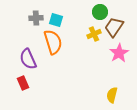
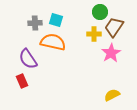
gray cross: moved 1 px left, 5 px down
yellow cross: rotated 24 degrees clockwise
orange semicircle: rotated 60 degrees counterclockwise
pink star: moved 8 px left
purple semicircle: rotated 10 degrees counterclockwise
red rectangle: moved 1 px left, 2 px up
yellow semicircle: rotated 49 degrees clockwise
